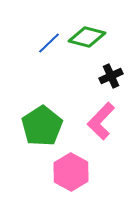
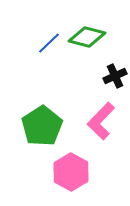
black cross: moved 4 px right
